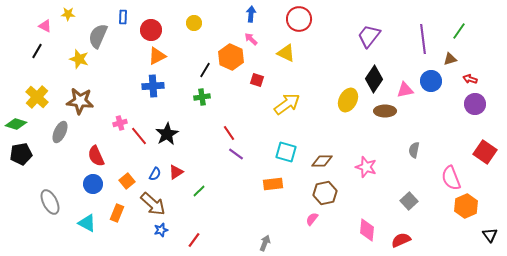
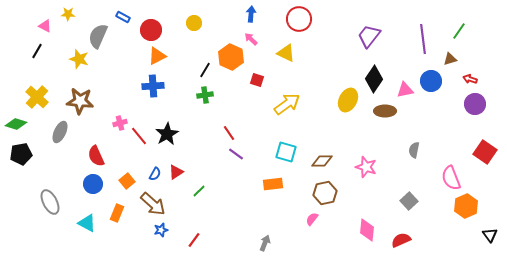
blue rectangle at (123, 17): rotated 64 degrees counterclockwise
green cross at (202, 97): moved 3 px right, 2 px up
